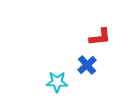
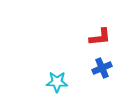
blue cross: moved 15 px right, 3 px down; rotated 18 degrees clockwise
